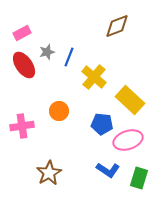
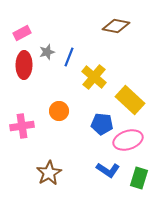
brown diamond: moved 1 px left; rotated 32 degrees clockwise
red ellipse: rotated 36 degrees clockwise
